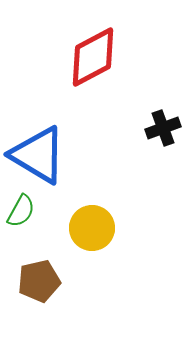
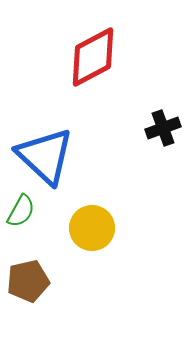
blue triangle: moved 7 px right, 1 px down; rotated 12 degrees clockwise
brown pentagon: moved 11 px left
